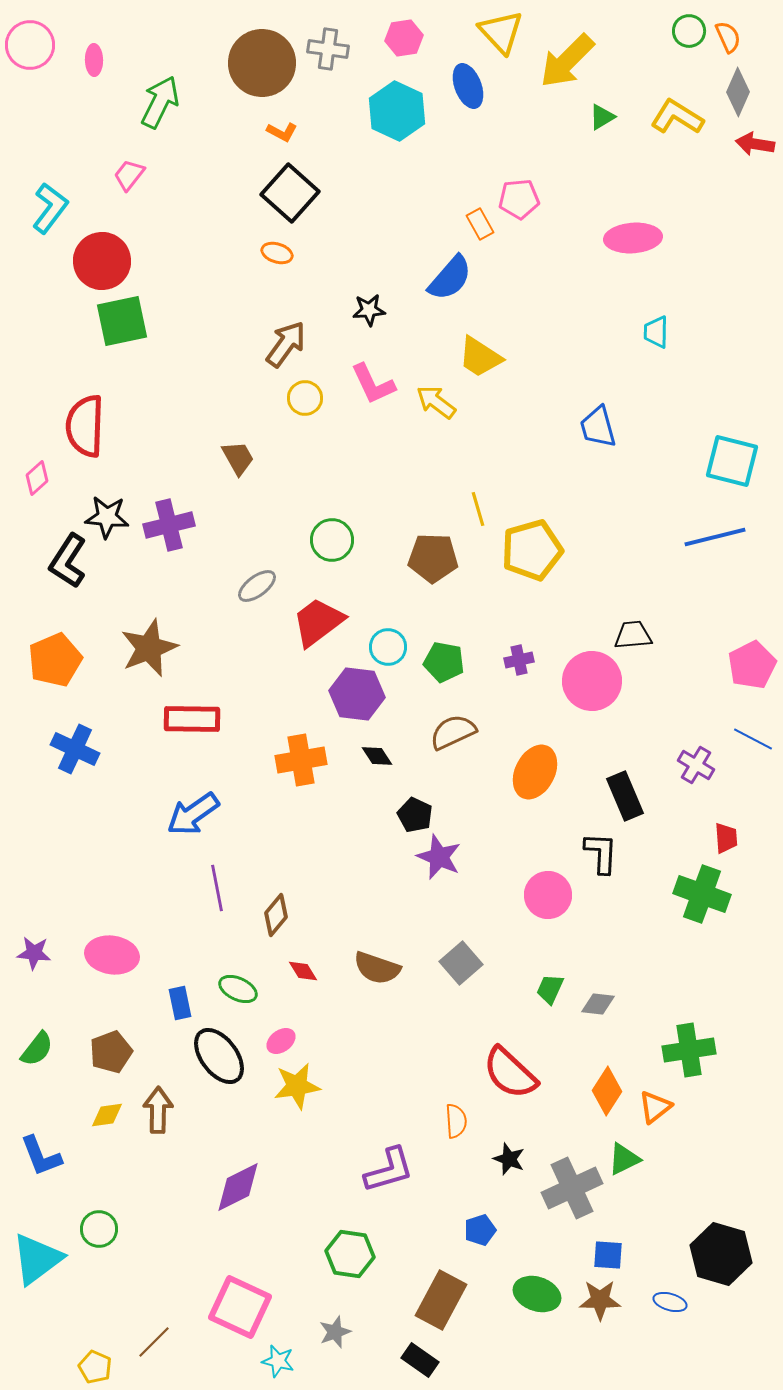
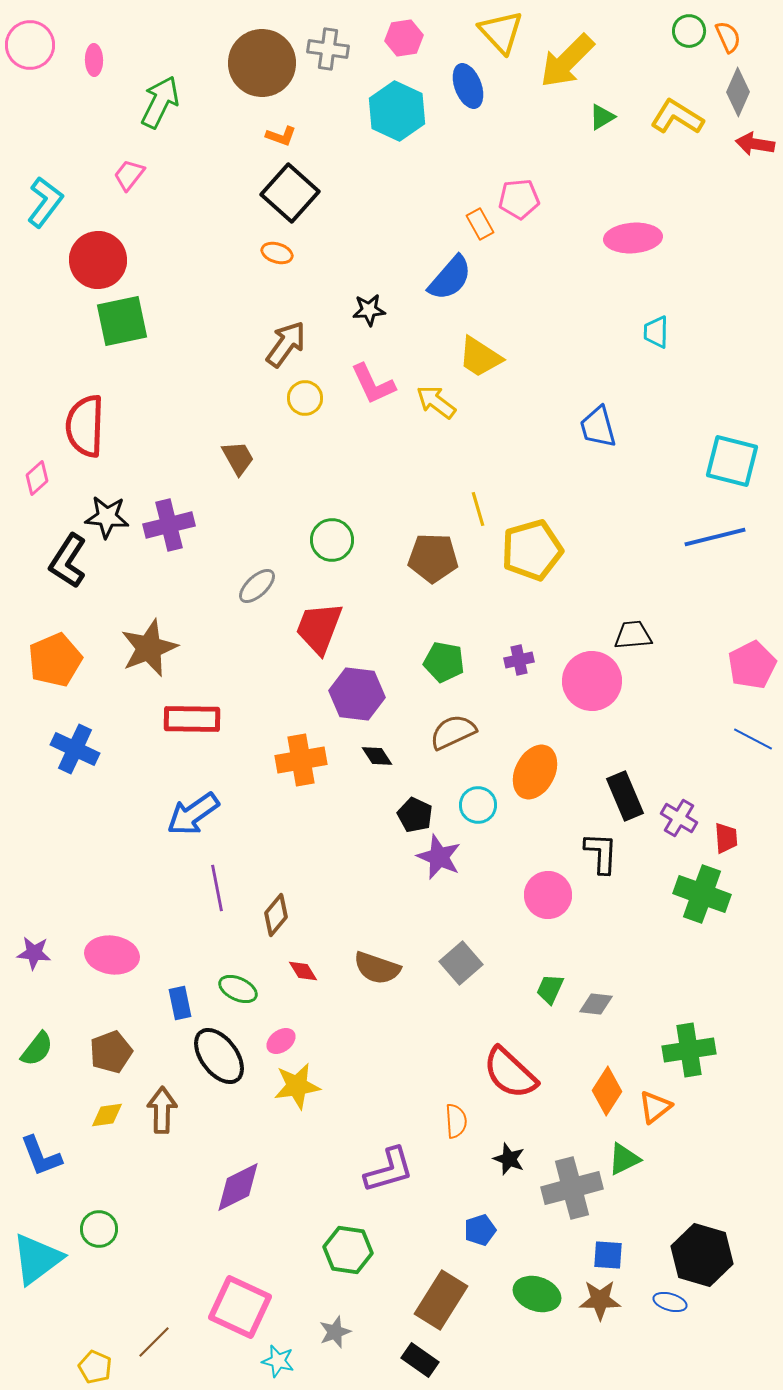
orange L-shape at (282, 132): moved 1 px left, 4 px down; rotated 8 degrees counterclockwise
cyan L-shape at (50, 208): moved 5 px left, 6 px up
red circle at (102, 261): moved 4 px left, 1 px up
gray ellipse at (257, 586): rotated 6 degrees counterclockwise
red trapezoid at (318, 622): moved 1 px right, 6 px down; rotated 32 degrees counterclockwise
cyan circle at (388, 647): moved 90 px right, 158 px down
purple cross at (696, 765): moved 17 px left, 53 px down
gray diamond at (598, 1004): moved 2 px left
brown arrow at (158, 1110): moved 4 px right
gray cross at (572, 1188): rotated 10 degrees clockwise
green hexagon at (350, 1254): moved 2 px left, 4 px up
black hexagon at (721, 1254): moved 19 px left, 1 px down
brown rectangle at (441, 1300): rotated 4 degrees clockwise
